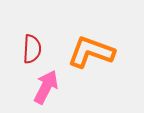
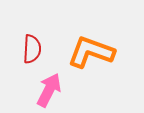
pink arrow: moved 3 px right, 3 px down
